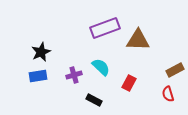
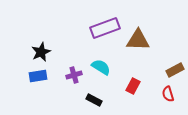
cyan semicircle: rotated 12 degrees counterclockwise
red rectangle: moved 4 px right, 3 px down
